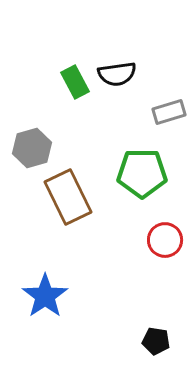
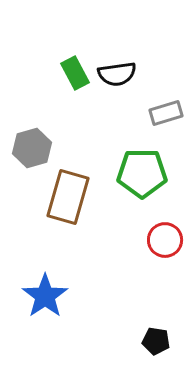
green rectangle: moved 9 px up
gray rectangle: moved 3 px left, 1 px down
brown rectangle: rotated 42 degrees clockwise
